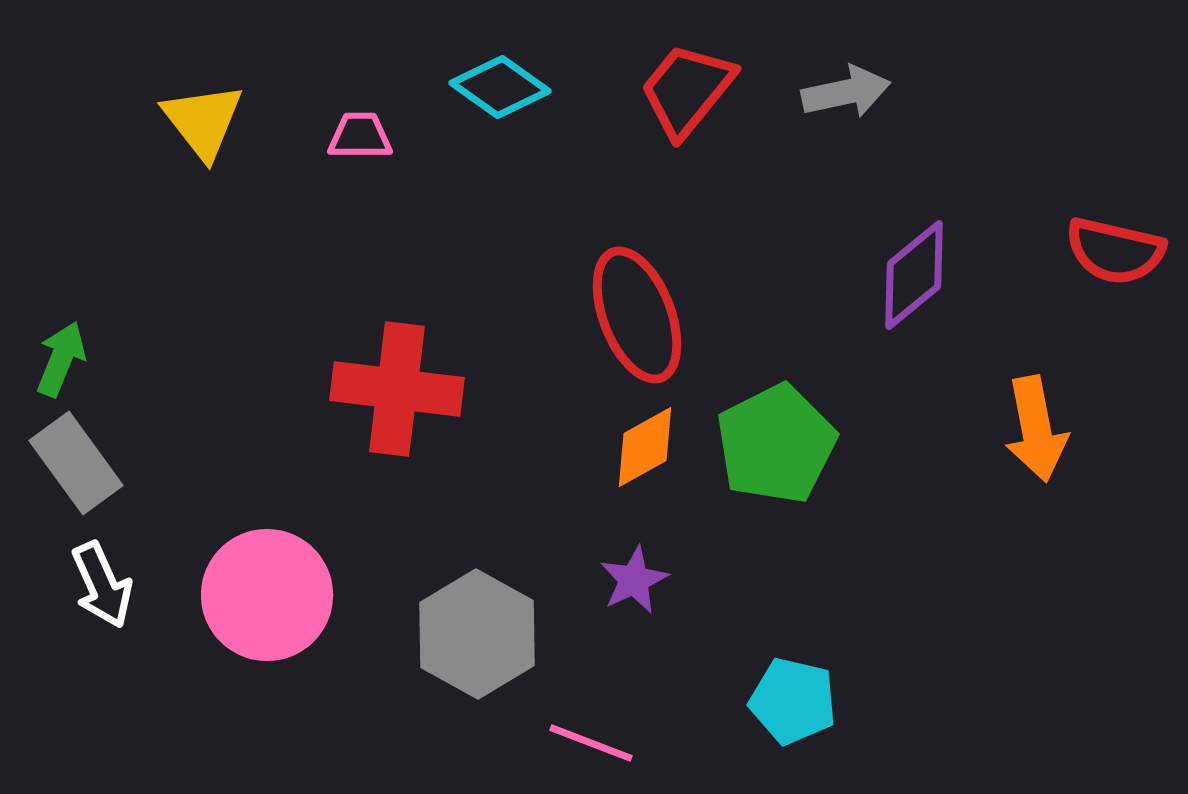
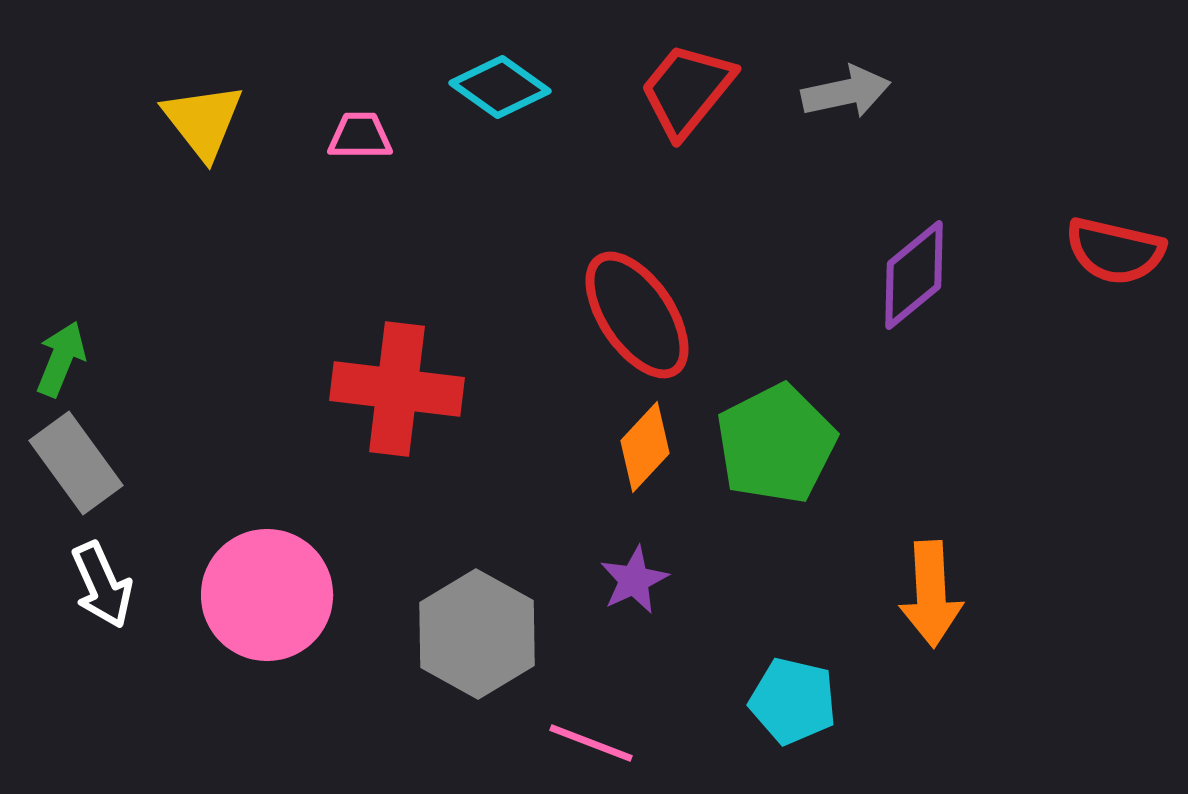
red ellipse: rotated 13 degrees counterclockwise
orange arrow: moved 105 px left, 165 px down; rotated 8 degrees clockwise
orange diamond: rotated 18 degrees counterclockwise
